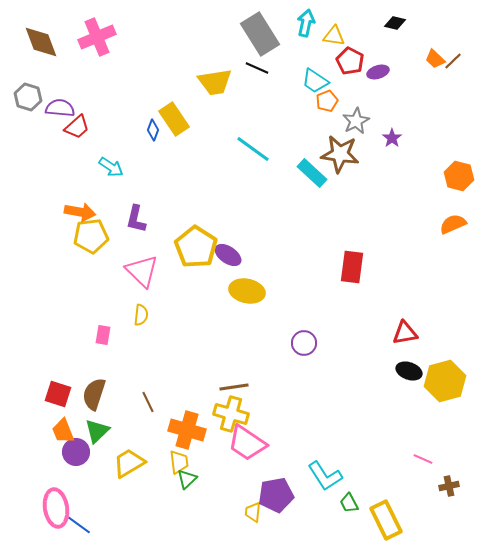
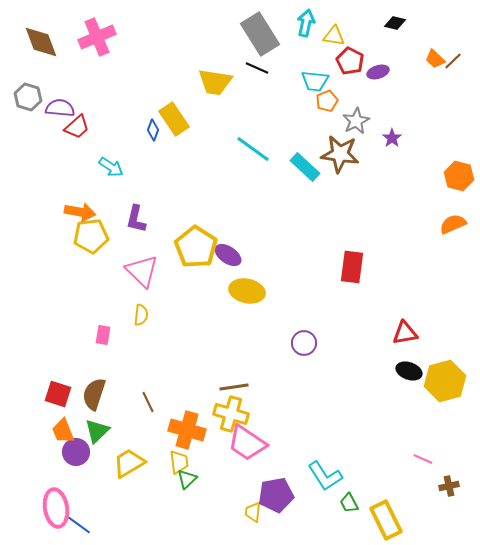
cyan trapezoid at (315, 81): rotated 28 degrees counterclockwise
yellow trapezoid at (215, 82): rotated 18 degrees clockwise
cyan rectangle at (312, 173): moved 7 px left, 6 px up
